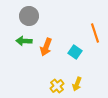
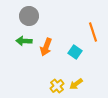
orange line: moved 2 px left, 1 px up
yellow arrow: moved 1 px left; rotated 32 degrees clockwise
